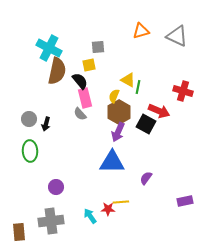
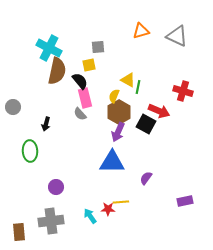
gray circle: moved 16 px left, 12 px up
